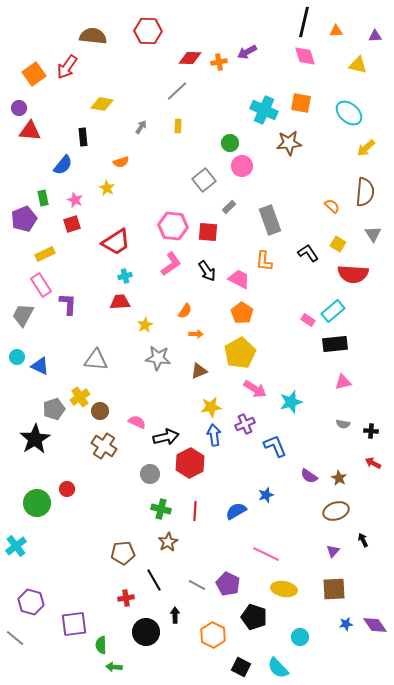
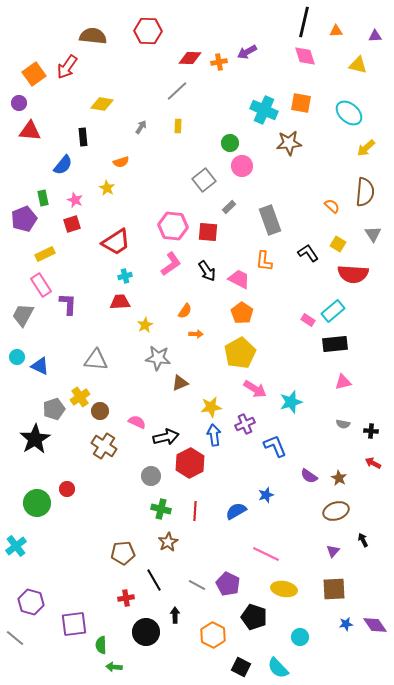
purple circle at (19, 108): moved 5 px up
brown triangle at (199, 371): moved 19 px left, 12 px down
gray circle at (150, 474): moved 1 px right, 2 px down
